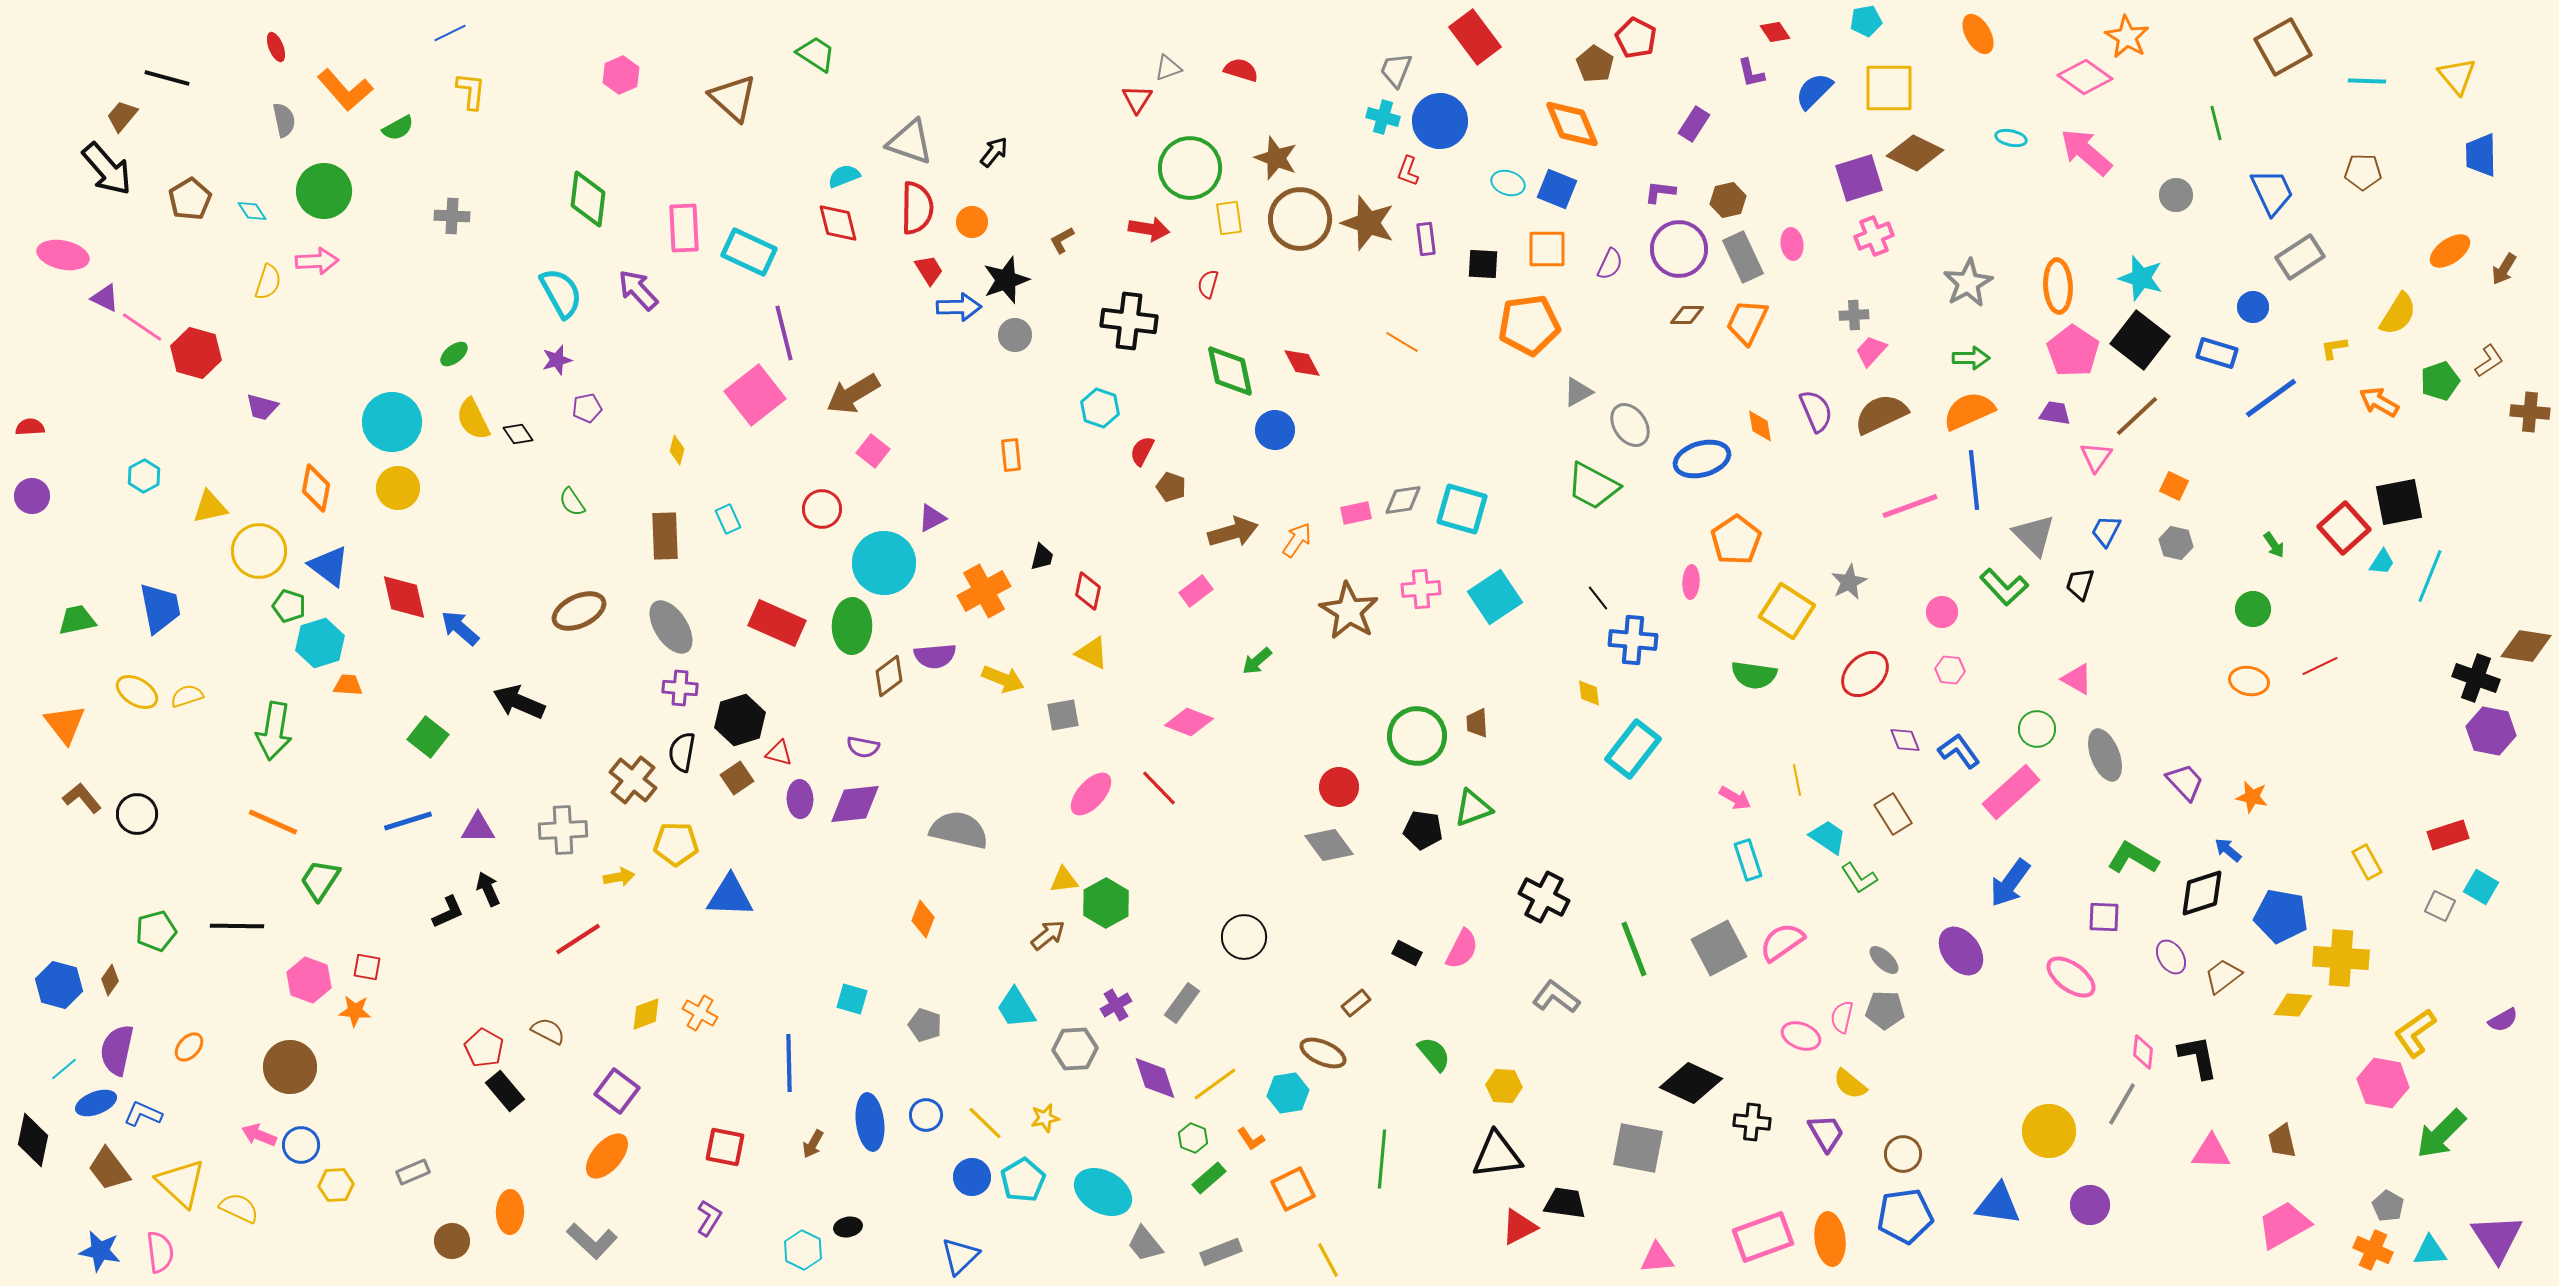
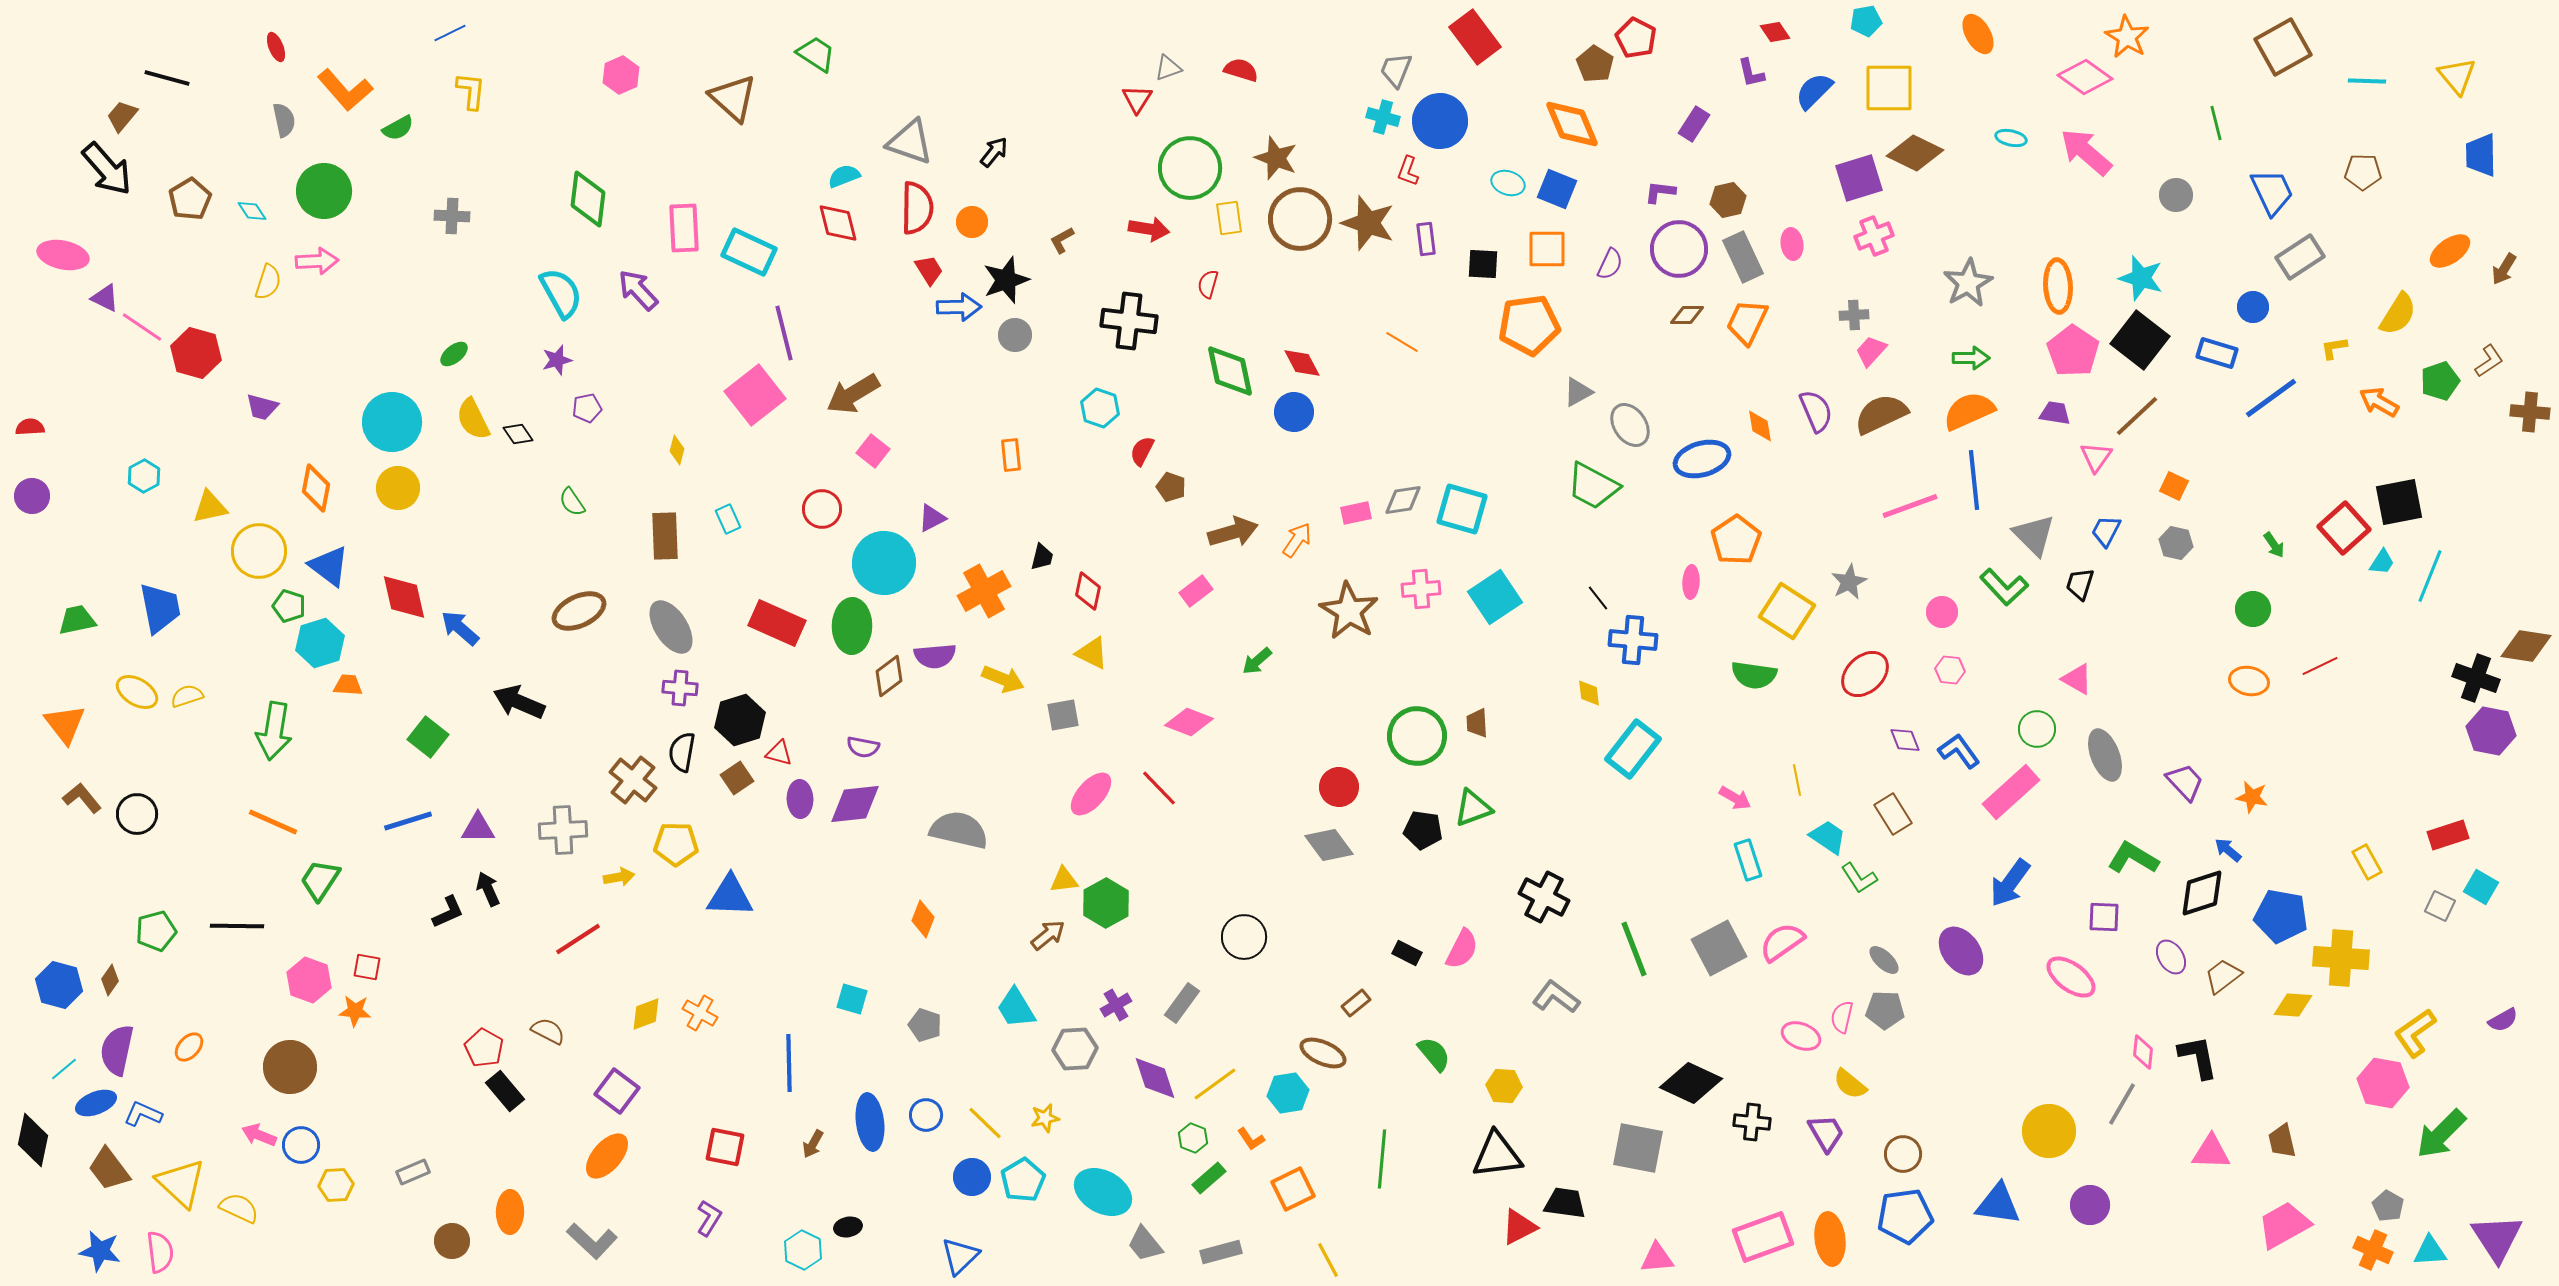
blue circle at (1275, 430): moved 19 px right, 18 px up
gray rectangle at (1221, 1252): rotated 6 degrees clockwise
